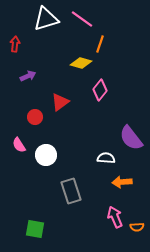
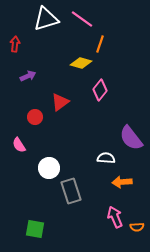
white circle: moved 3 px right, 13 px down
